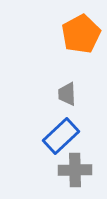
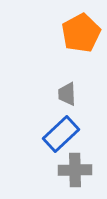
orange pentagon: moved 1 px up
blue rectangle: moved 2 px up
